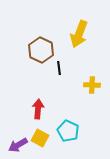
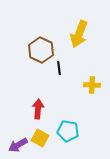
cyan pentagon: rotated 15 degrees counterclockwise
